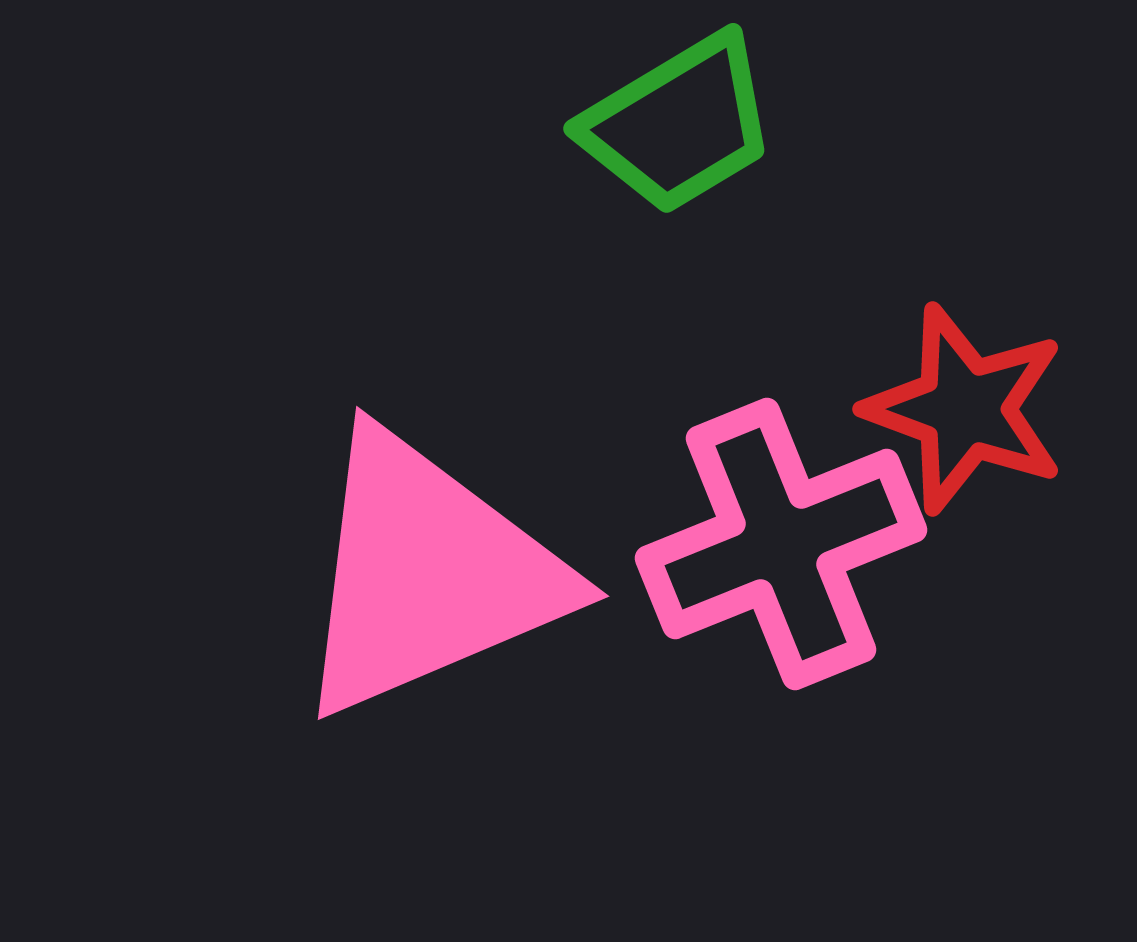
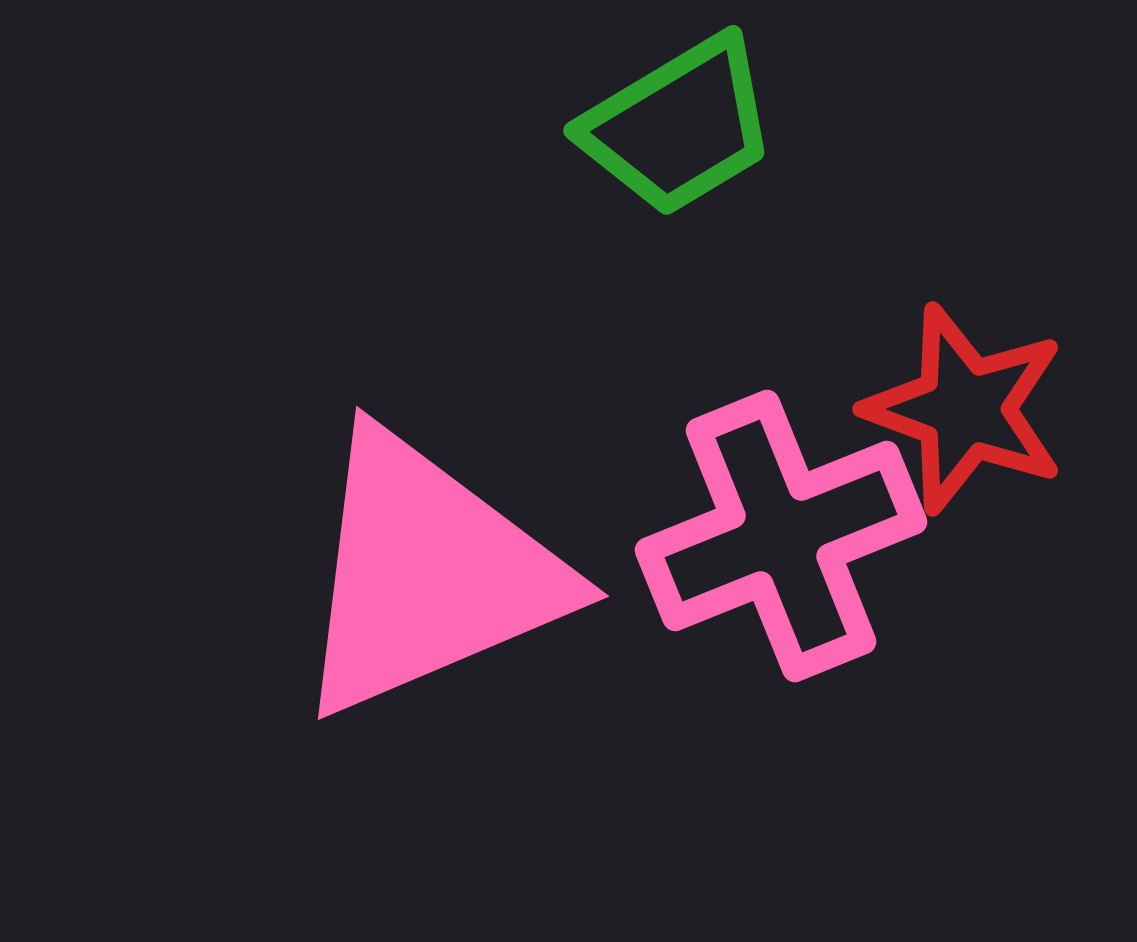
green trapezoid: moved 2 px down
pink cross: moved 8 px up
